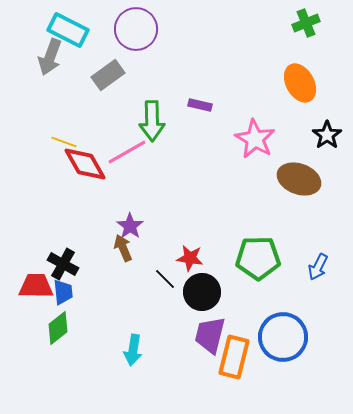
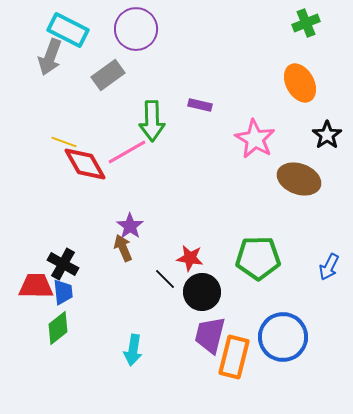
blue arrow: moved 11 px right
